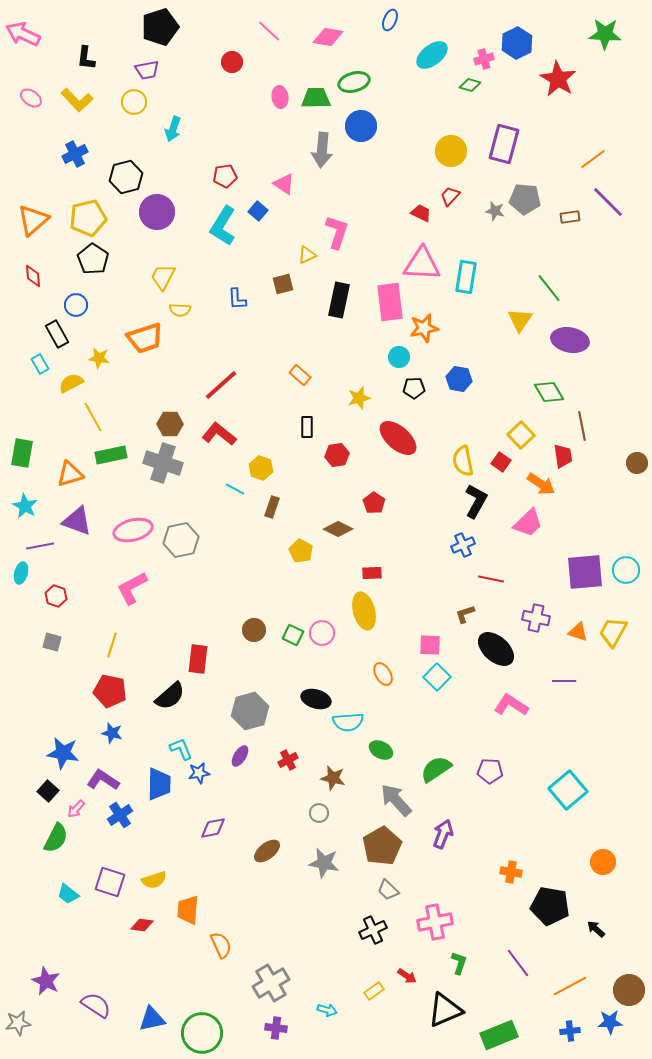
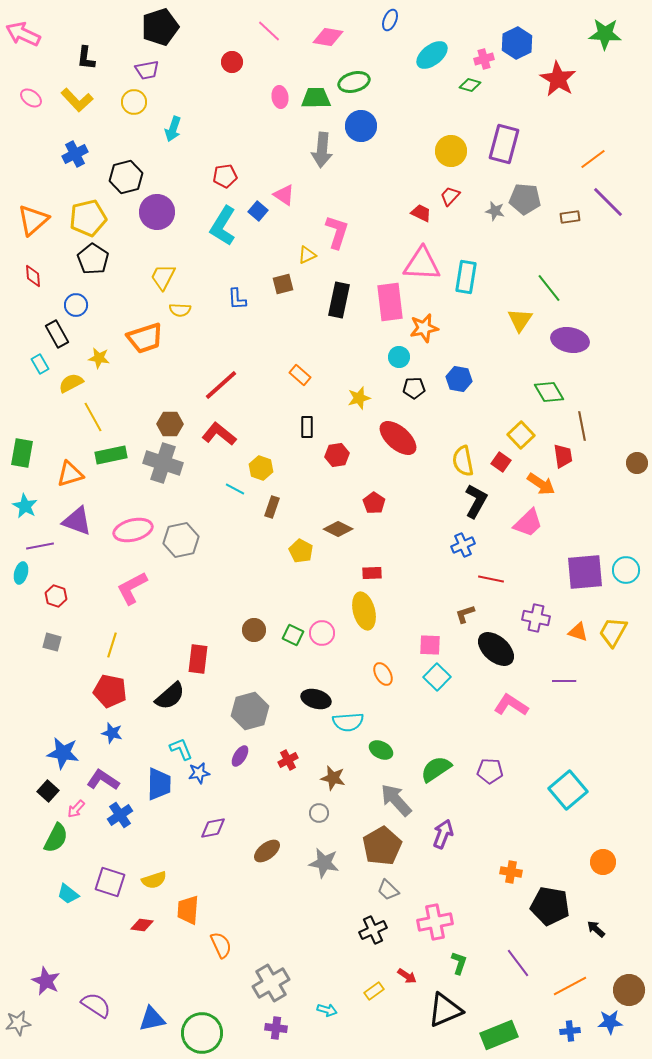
pink triangle at (284, 184): moved 11 px down
